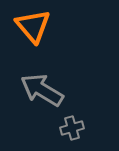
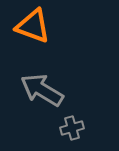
orange triangle: rotated 30 degrees counterclockwise
